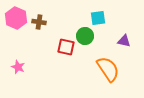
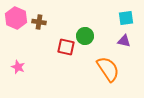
cyan square: moved 28 px right
